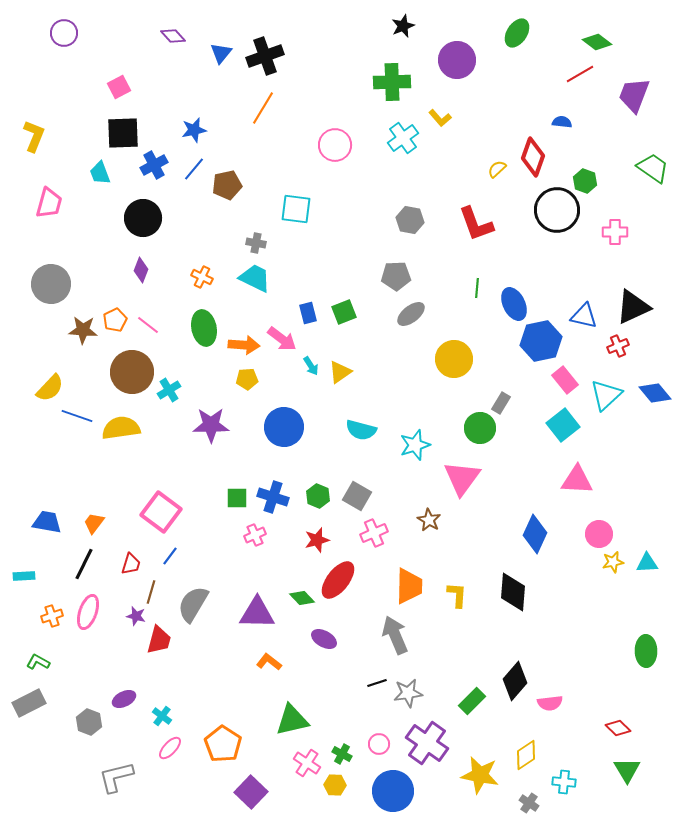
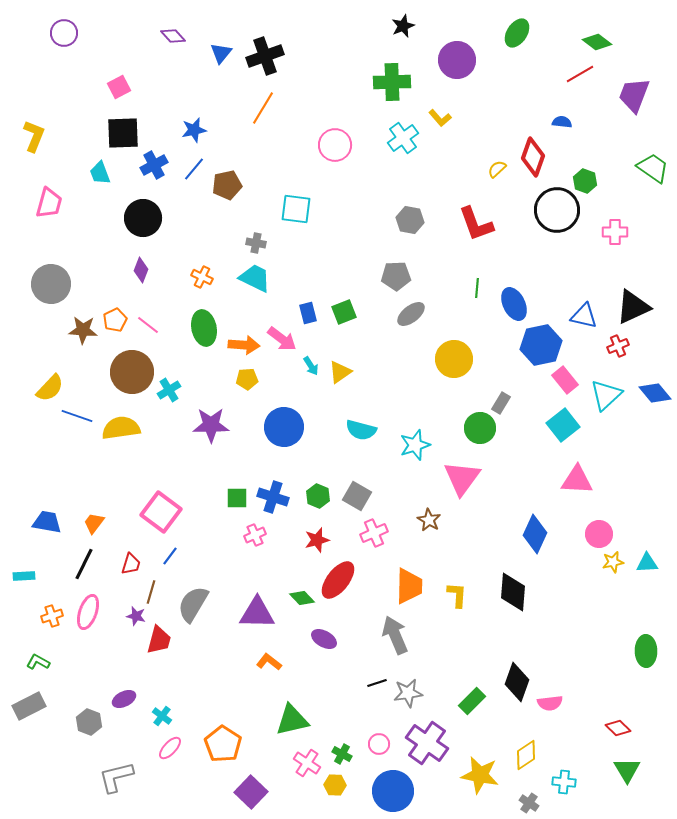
blue hexagon at (541, 341): moved 4 px down
black diamond at (515, 681): moved 2 px right, 1 px down; rotated 21 degrees counterclockwise
gray rectangle at (29, 703): moved 3 px down
